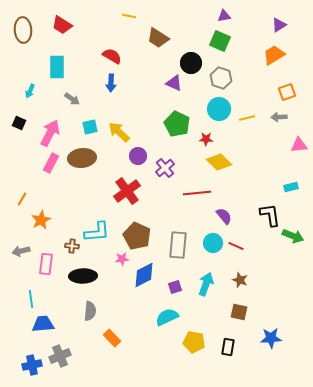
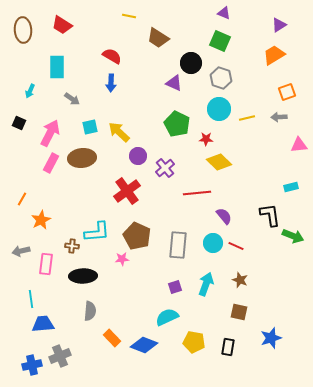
purple triangle at (224, 16): moved 3 px up; rotated 32 degrees clockwise
blue diamond at (144, 275): moved 70 px down; rotated 48 degrees clockwise
blue star at (271, 338): rotated 15 degrees counterclockwise
